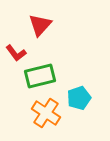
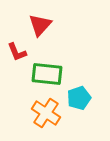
red L-shape: moved 1 px right, 1 px up; rotated 15 degrees clockwise
green rectangle: moved 7 px right, 2 px up; rotated 20 degrees clockwise
